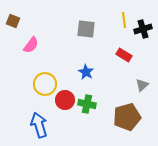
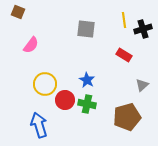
brown square: moved 5 px right, 9 px up
blue star: moved 1 px right, 8 px down
